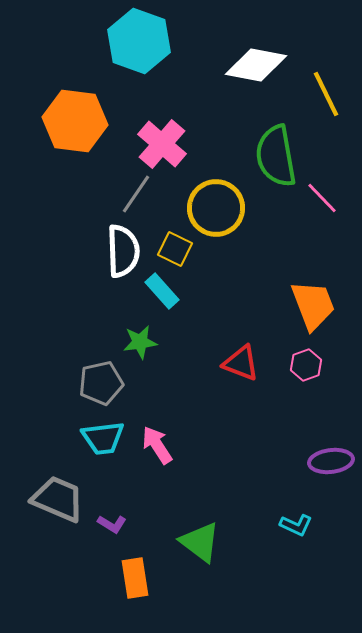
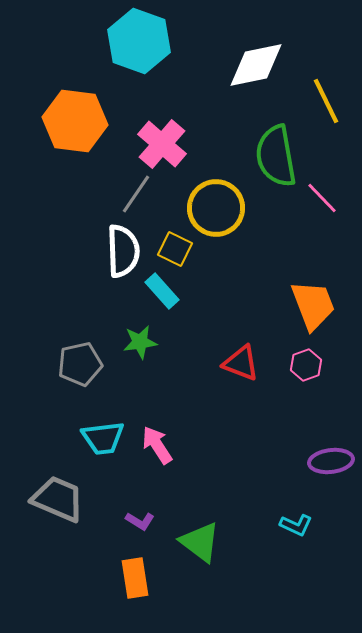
white diamond: rotated 22 degrees counterclockwise
yellow line: moved 7 px down
gray pentagon: moved 21 px left, 19 px up
purple L-shape: moved 28 px right, 3 px up
